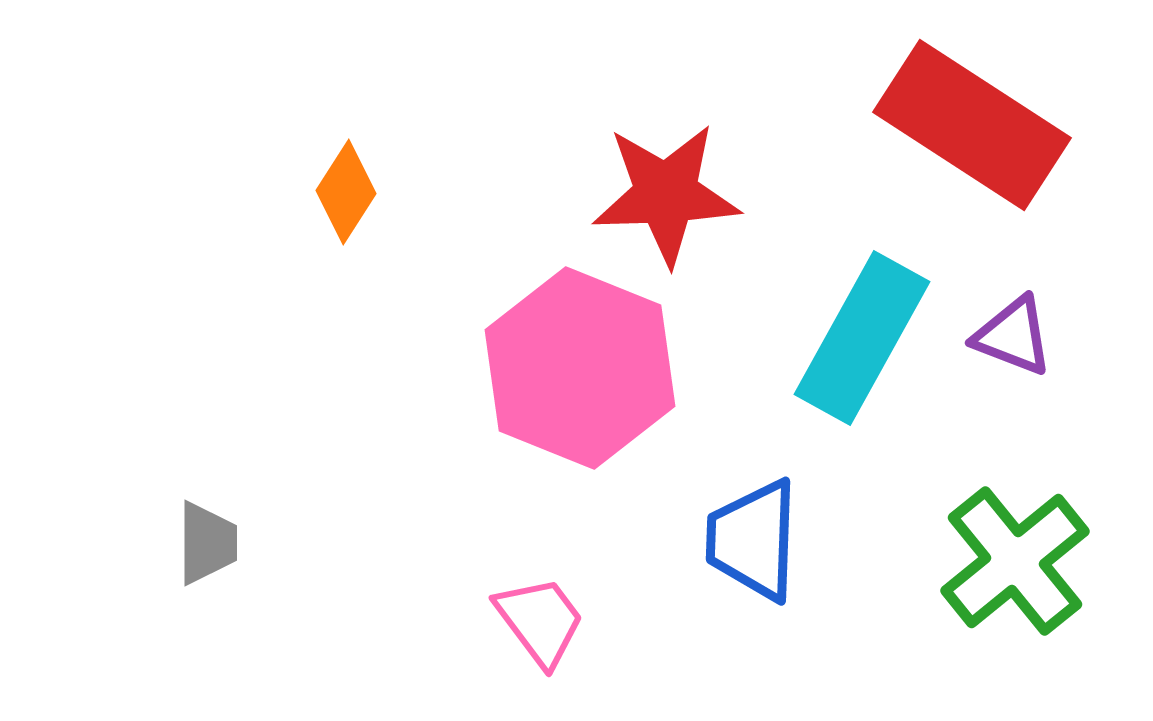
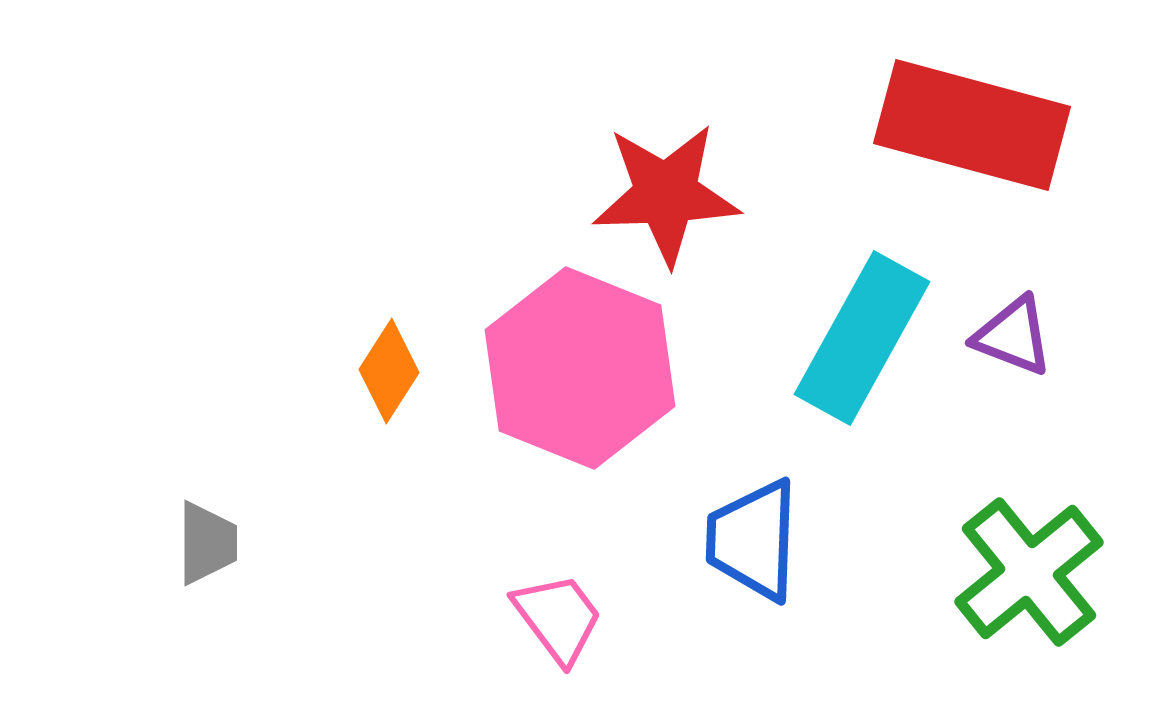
red rectangle: rotated 18 degrees counterclockwise
orange diamond: moved 43 px right, 179 px down
green cross: moved 14 px right, 11 px down
pink trapezoid: moved 18 px right, 3 px up
